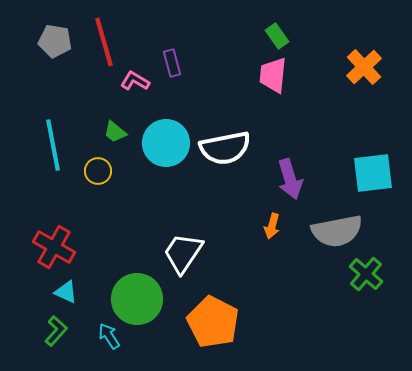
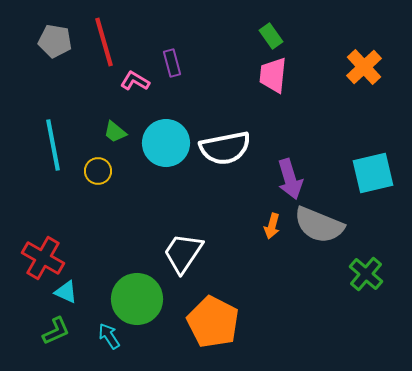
green rectangle: moved 6 px left
cyan square: rotated 6 degrees counterclockwise
gray semicircle: moved 18 px left, 6 px up; rotated 33 degrees clockwise
red cross: moved 11 px left, 11 px down
green L-shape: rotated 24 degrees clockwise
